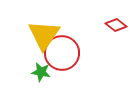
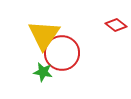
green star: moved 2 px right
